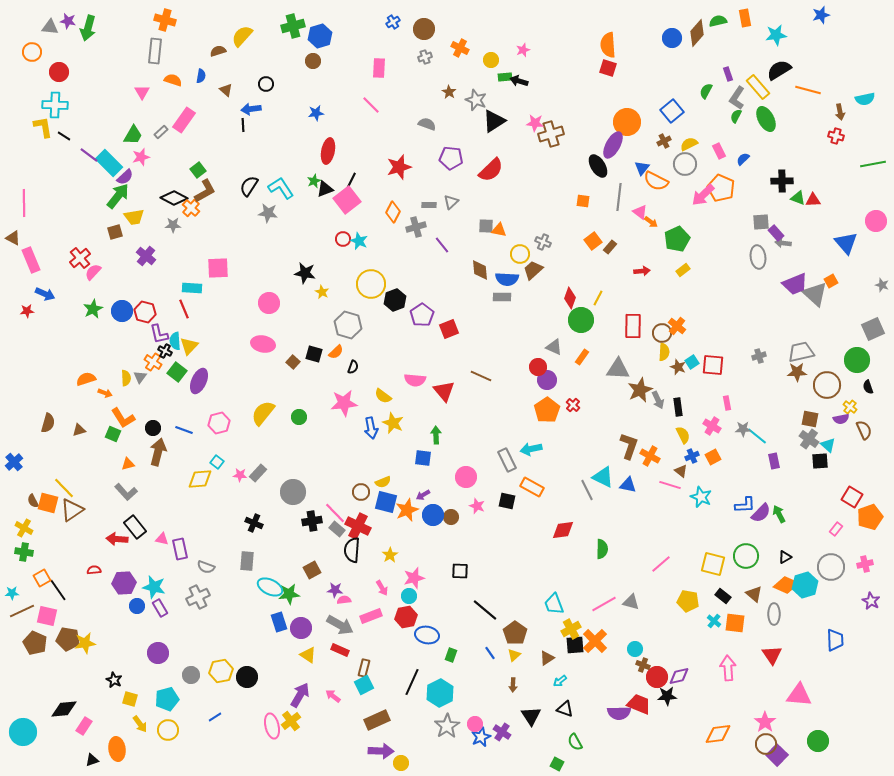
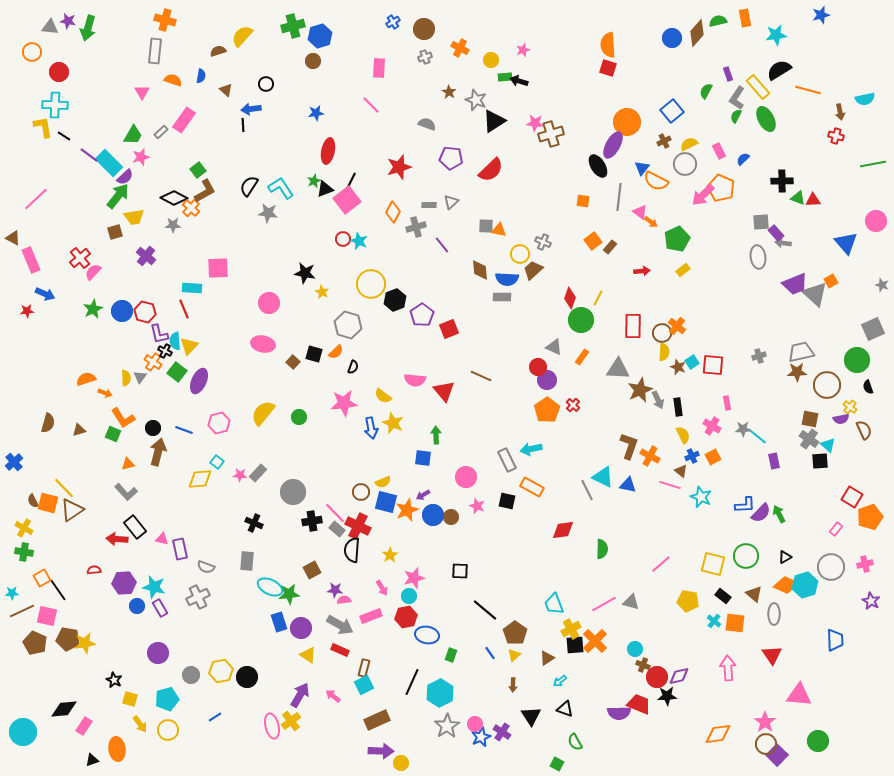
pink line at (24, 203): moved 12 px right, 4 px up; rotated 48 degrees clockwise
